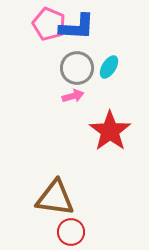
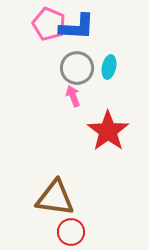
cyan ellipse: rotated 20 degrees counterclockwise
pink arrow: rotated 95 degrees counterclockwise
red star: moved 2 px left
